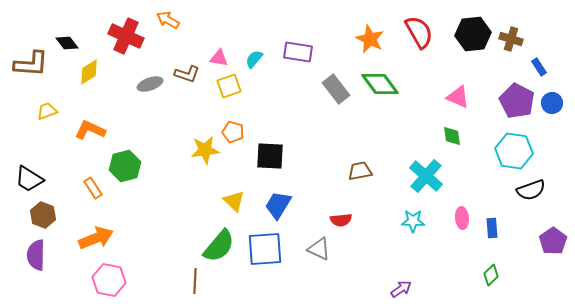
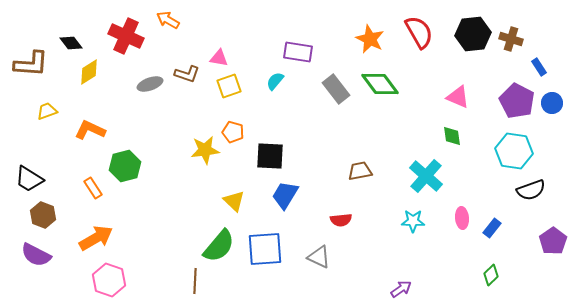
black diamond at (67, 43): moved 4 px right
cyan semicircle at (254, 59): moved 21 px right, 22 px down
blue trapezoid at (278, 205): moved 7 px right, 10 px up
blue rectangle at (492, 228): rotated 42 degrees clockwise
orange arrow at (96, 238): rotated 8 degrees counterclockwise
gray triangle at (319, 249): moved 8 px down
purple semicircle at (36, 255): rotated 64 degrees counterclockwise
pink hexagon at (109, 280): rotated 8 degrees clockwise
